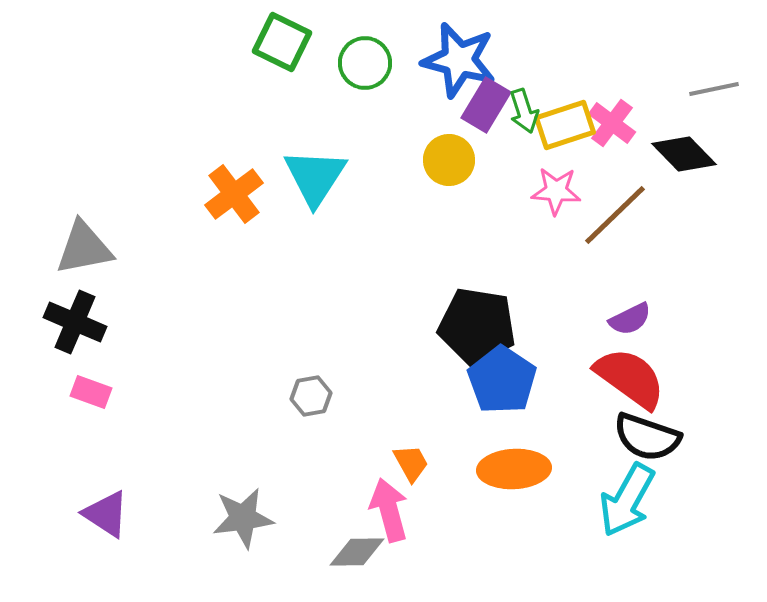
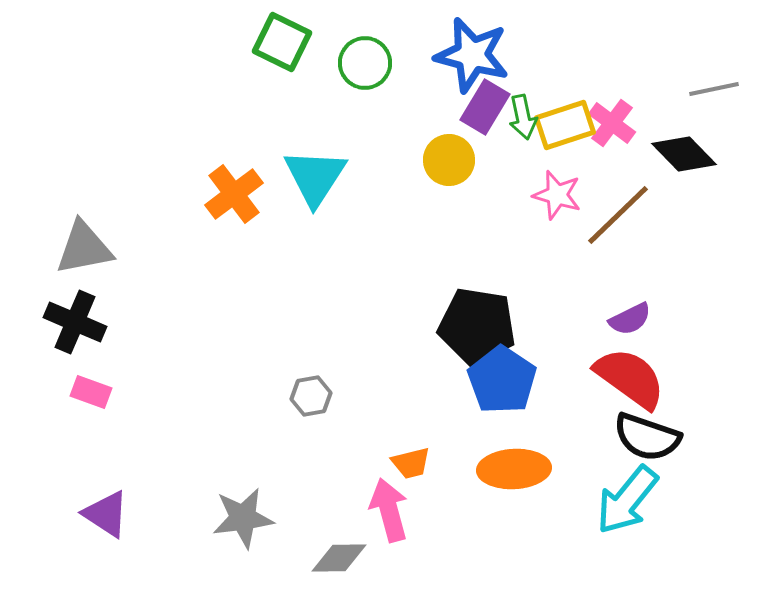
blue star: moved 13 px right, 5 px up
purple rectangle: moved 1 px left, 2 px down
green arrow: moved 1 px left, 6 px down; rotated 6 degrees clockwise
pink star: moved 1 px right, 4 px down; rotated 12 degrees clockwise
brown line: moved 3 px right
orange trapezoid: rotated 105 degrees clockwise
cyan arrow: rotated 10 degrees clockwise
gray diamond: moved 18 px left, 6 px down
